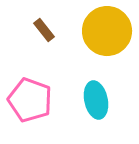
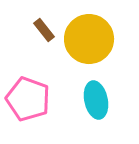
yellow circle: moved 18 px left, 8 px down
pink pentagon: moved 2 px left, 1 px up
